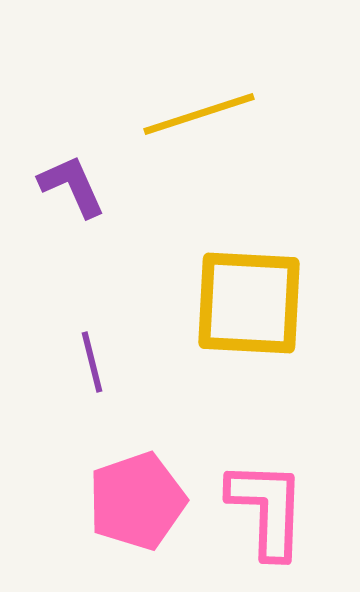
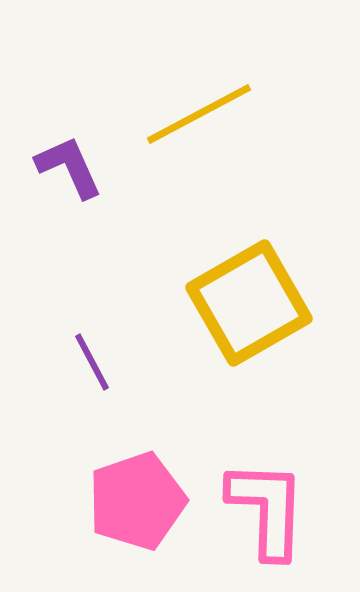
yellow line: rotated 10 degrees counterclockwise
purple L-shape: moved 3 px left, 19 px up
yellow square: rotated 33 degrees counterclockwise
purple line: rotated 14 degrees counterclockwise
